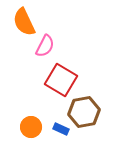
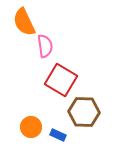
pink semicircle: rotated 35 degrees counterclockwise
brown hexagon: rotated 12 degrees clockwise
blue rectangle: moved 3 px left, 6 px down
